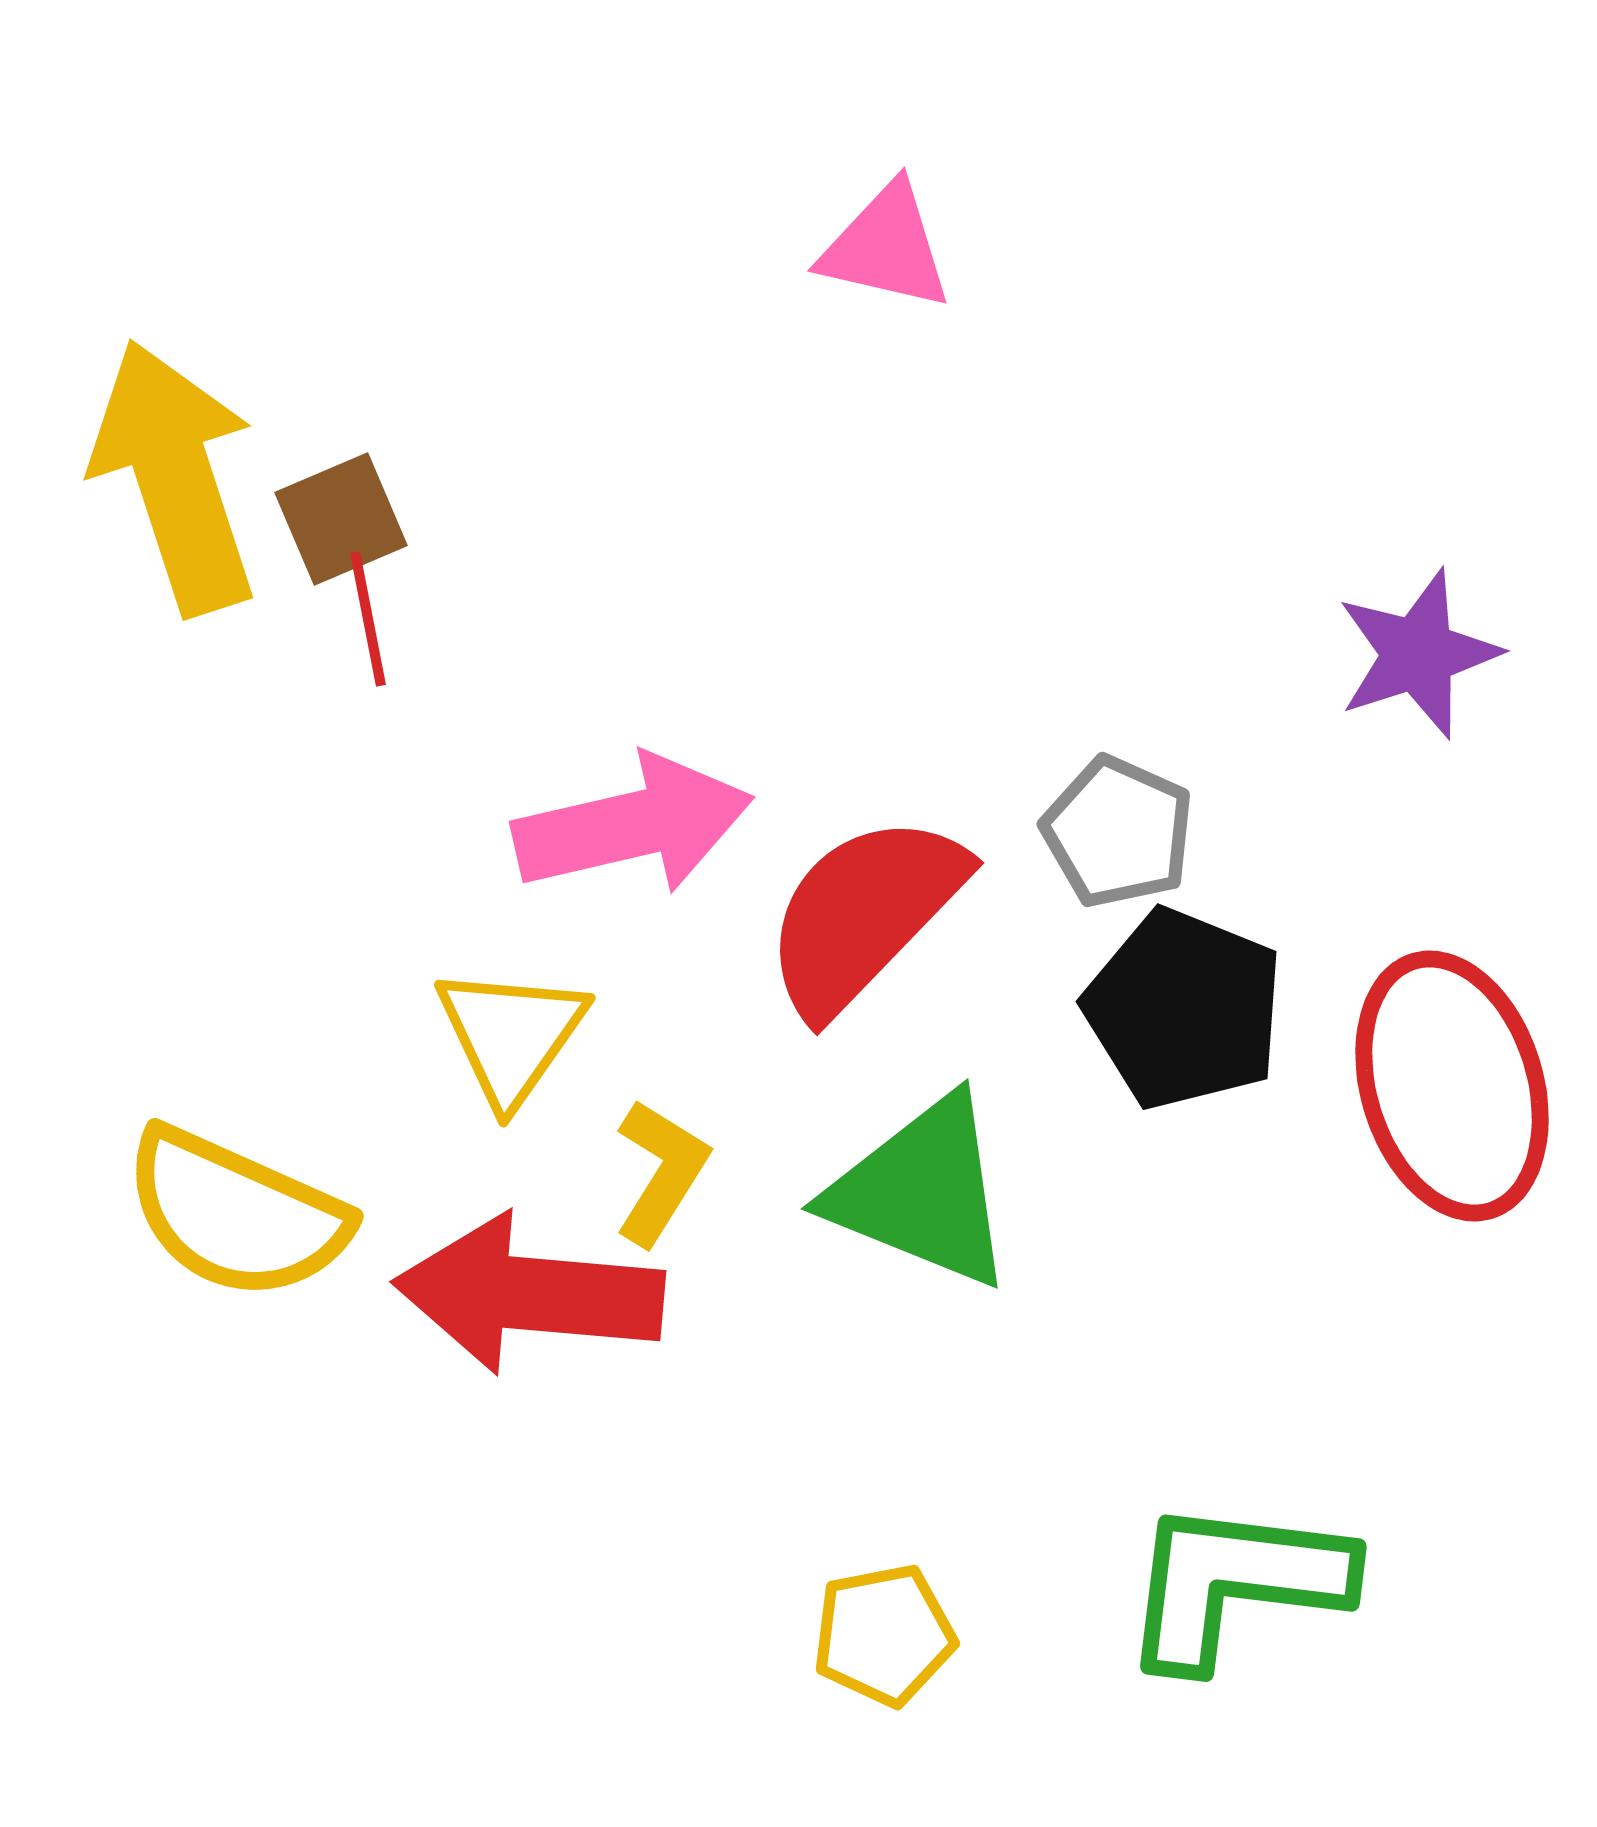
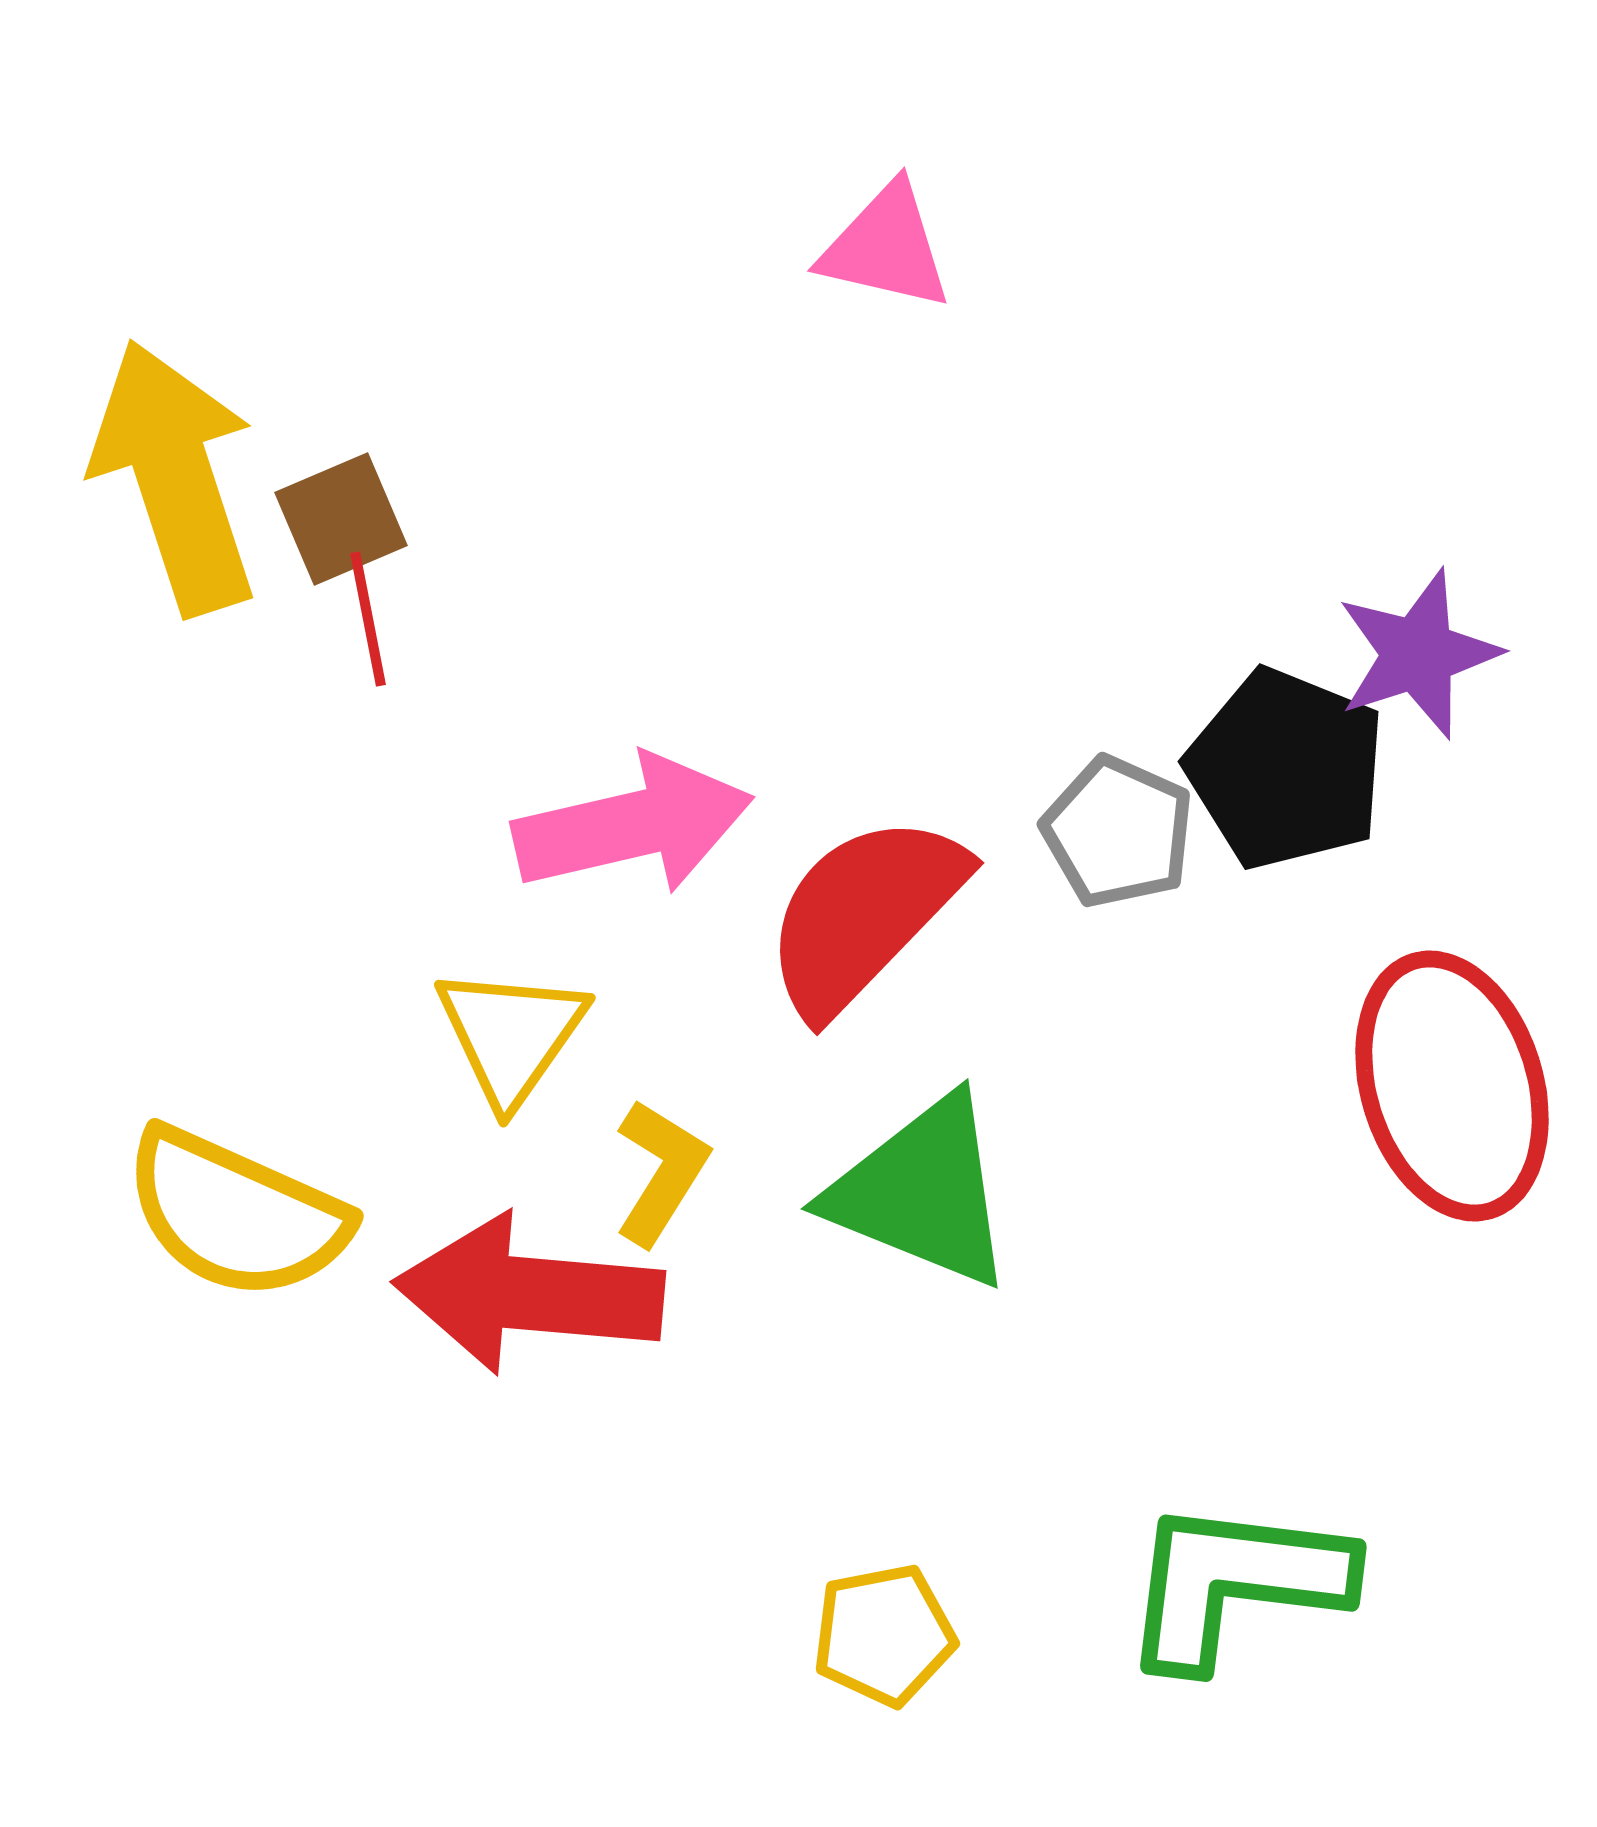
black pentagon: moved 102 px right, 240 px up
